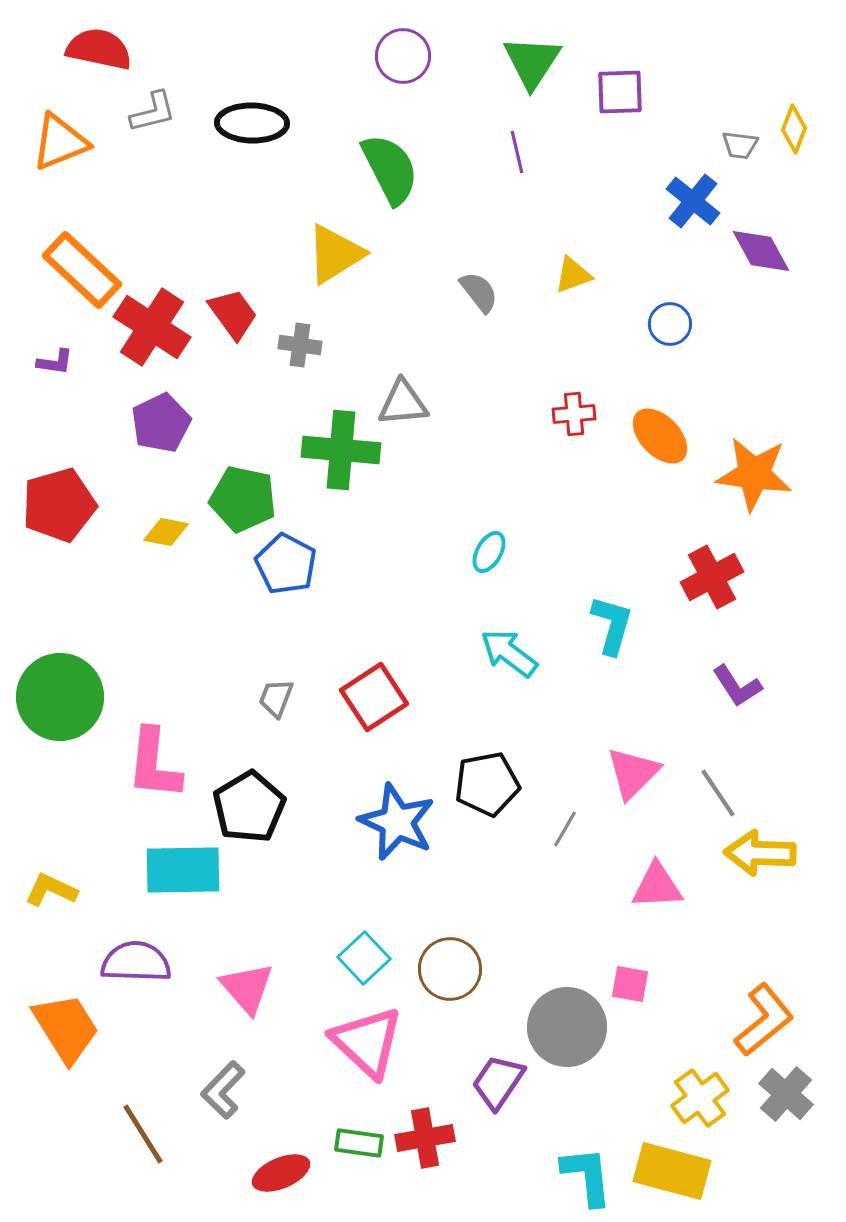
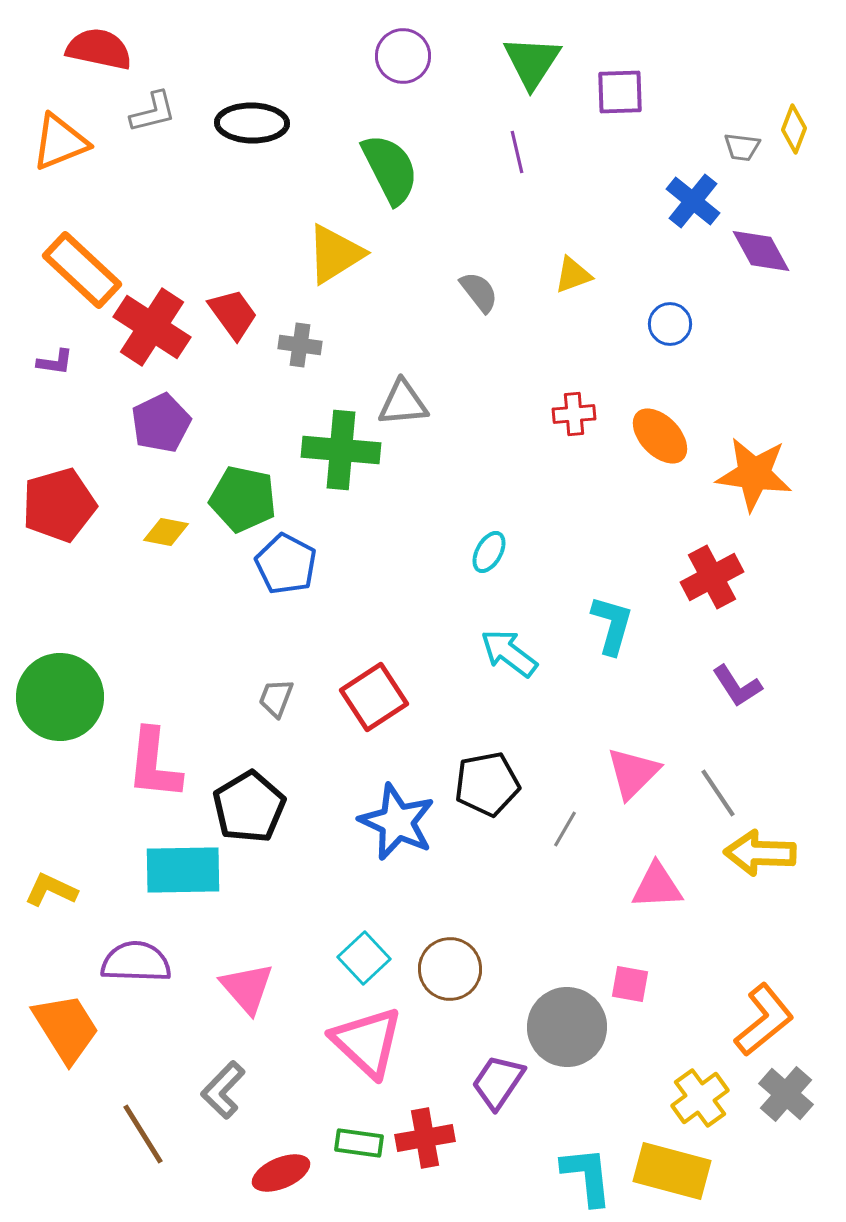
gray trapezoid at (740, 145): moved 2 px right, 2 px down
